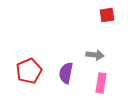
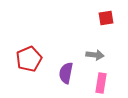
red square: moved 1 px left, 3 px down
red pentagon: moved 12 px up
